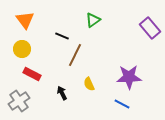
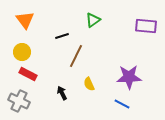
purple rectangle: moved 4 px left, 2 px up; rotated 45 degrees counterclockwise
black line: rotated 40 degrees counterclockwise
yellow circle: moved 3 px down
brown line: moved 1 px right, 1 px down
red rectangle: moved 4 px left
gray cross: rotated 30 degrees counterclockwise
